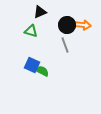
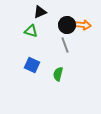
green semicircle: moved 16 px right, 3 px down; rotated 104 degrees counterclockwise
